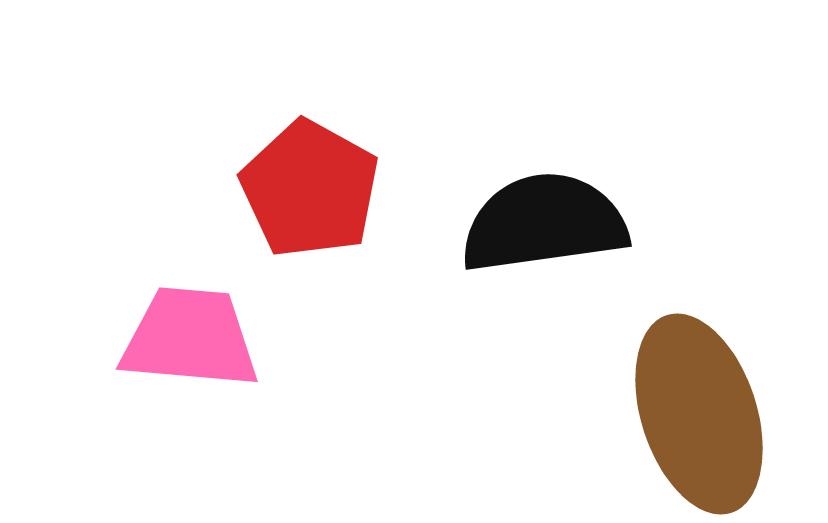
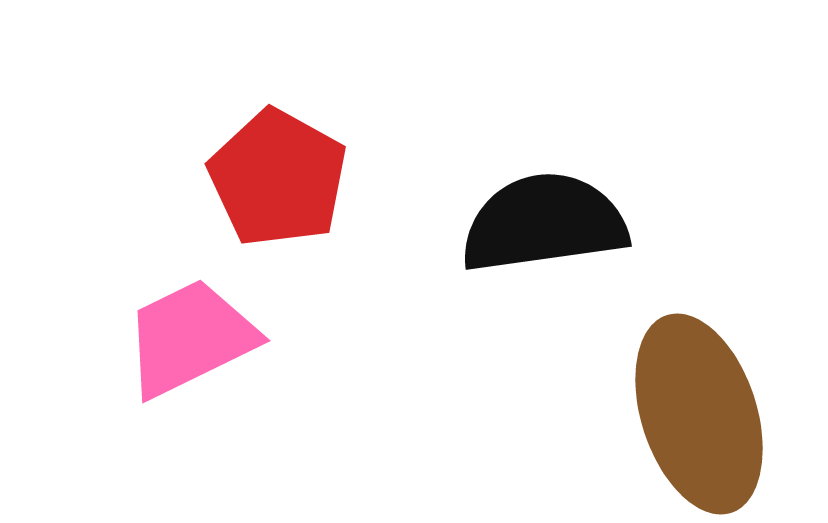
red pentagon: moved 32 px left, 11 px up
pink trapezoid: rotated 31 degrees counterclockwise
